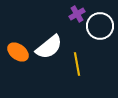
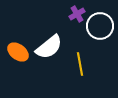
yellow line: moved 3 px right
